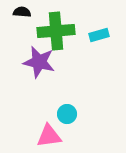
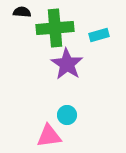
green cross: moved 1 px left, 3 px up
purple star: moved 28 px right, 2 px down; rotated 20 degrees clockwise
cyan circle: moved 1 px down
